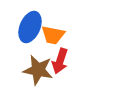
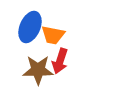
brown star: rotated 12 degrees counterclockwise
